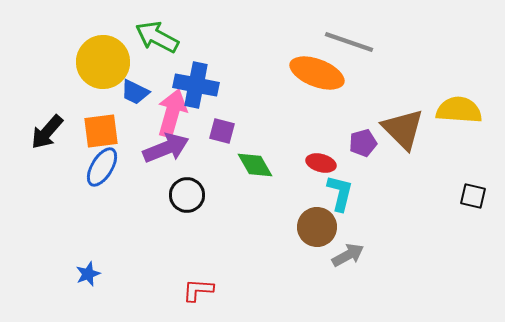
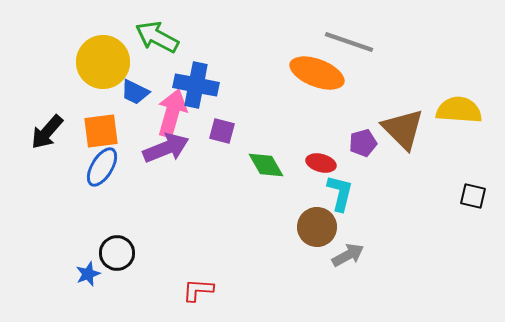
green diamond: moved 11 px right
black circle: moved 70 px left, 58 px down
